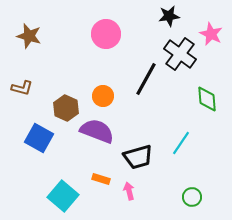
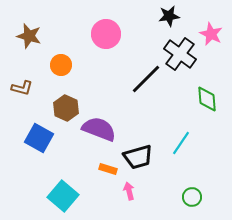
black line: rotated 16 degrees clockwise
orange circle: moved 42 px left, 31 px up
purple semicircle: moved 2 px right, 2 px up
orange rectangle: moved 7 px right, 10 px up
